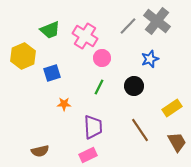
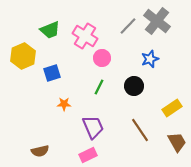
purple trapezoid: rotated 20 degrees counterclockwise
